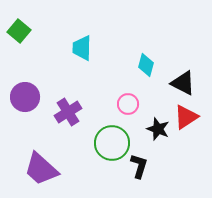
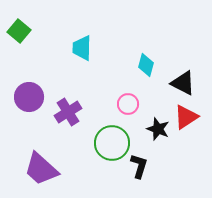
purple circle: moved 4 px right
